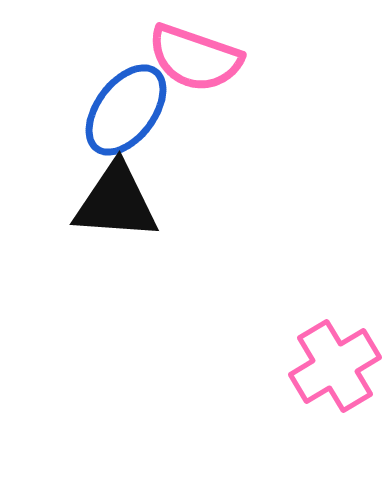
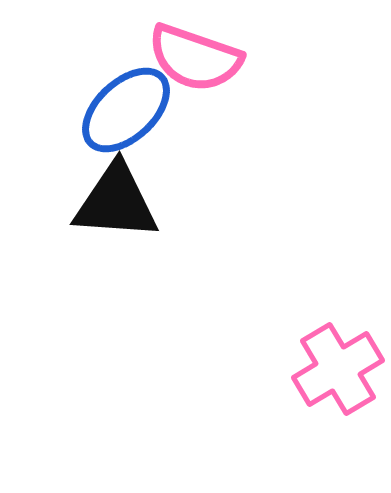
blue ellipse: rotated 10 degrees clockwise
pink cross: moved 3 px right, 3 px down
